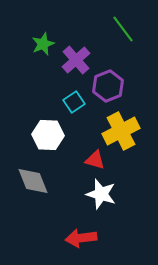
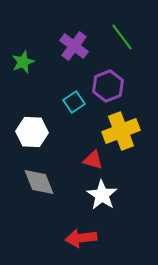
green line: moved 1 px left, 8 px down
green star: moved 20 px left, 18 px down
purple cross: moved 2 px left, 14 px up; rotated 12 degrees counterclockwise
yellow cross: rotated 6 degrees clockwise
white hexagon: moved 16 px left, 3 px up
red triangle: moved 2 px left
gray diamond: moved 6 px right, 1 px down
white star: moved 1 px right, 1 px down; rotated 16 degrees clockwise
